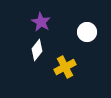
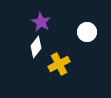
white diamond: moved 1 px left, 3 px up
yellow cross: moved 6 px left, 3 px up
